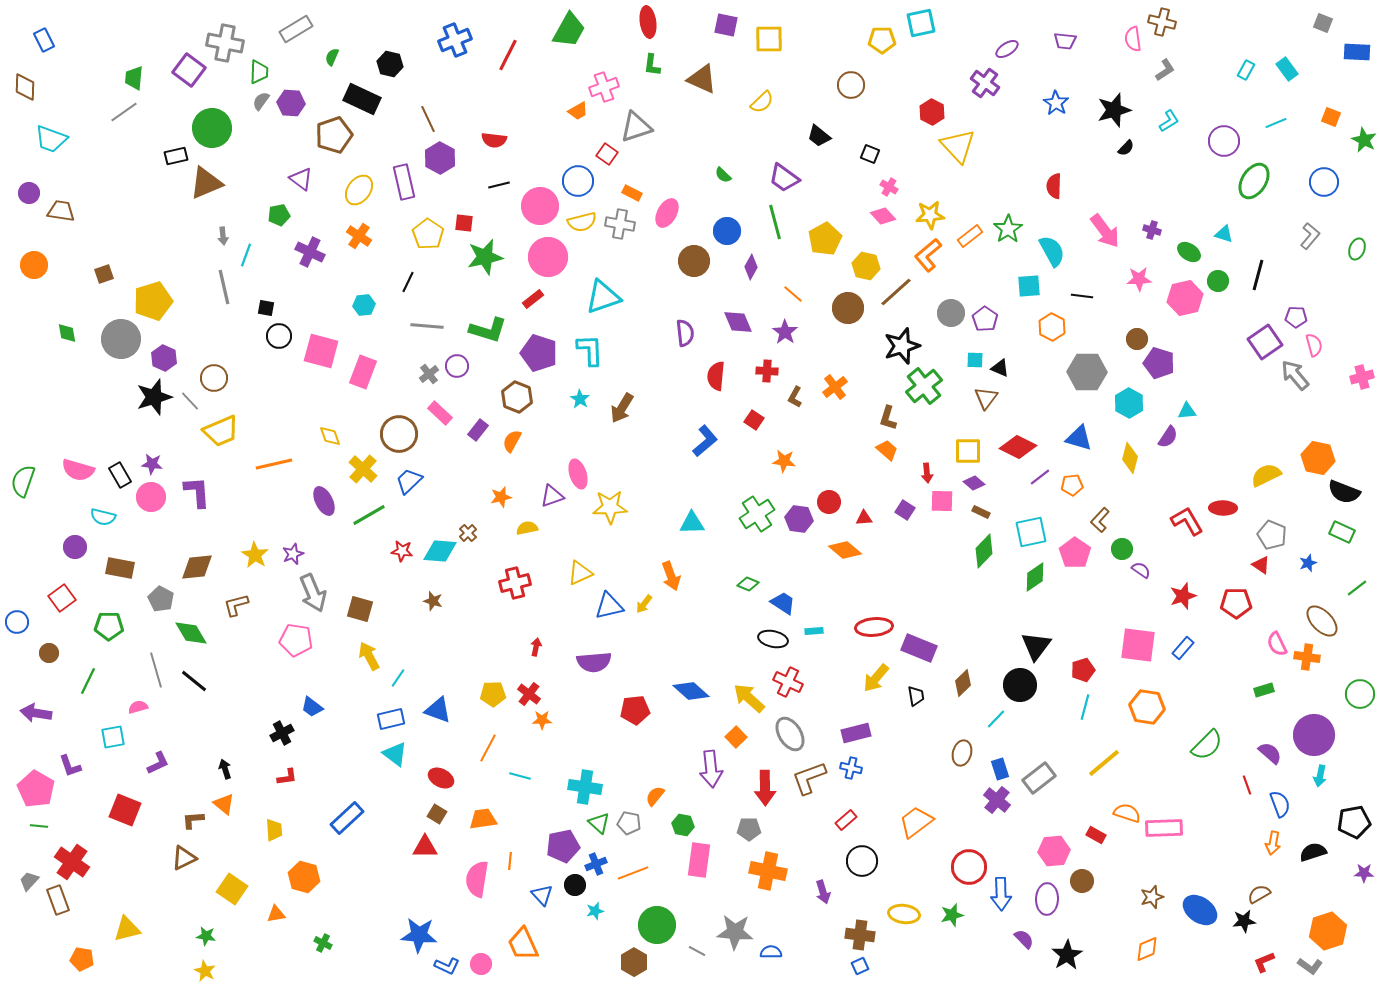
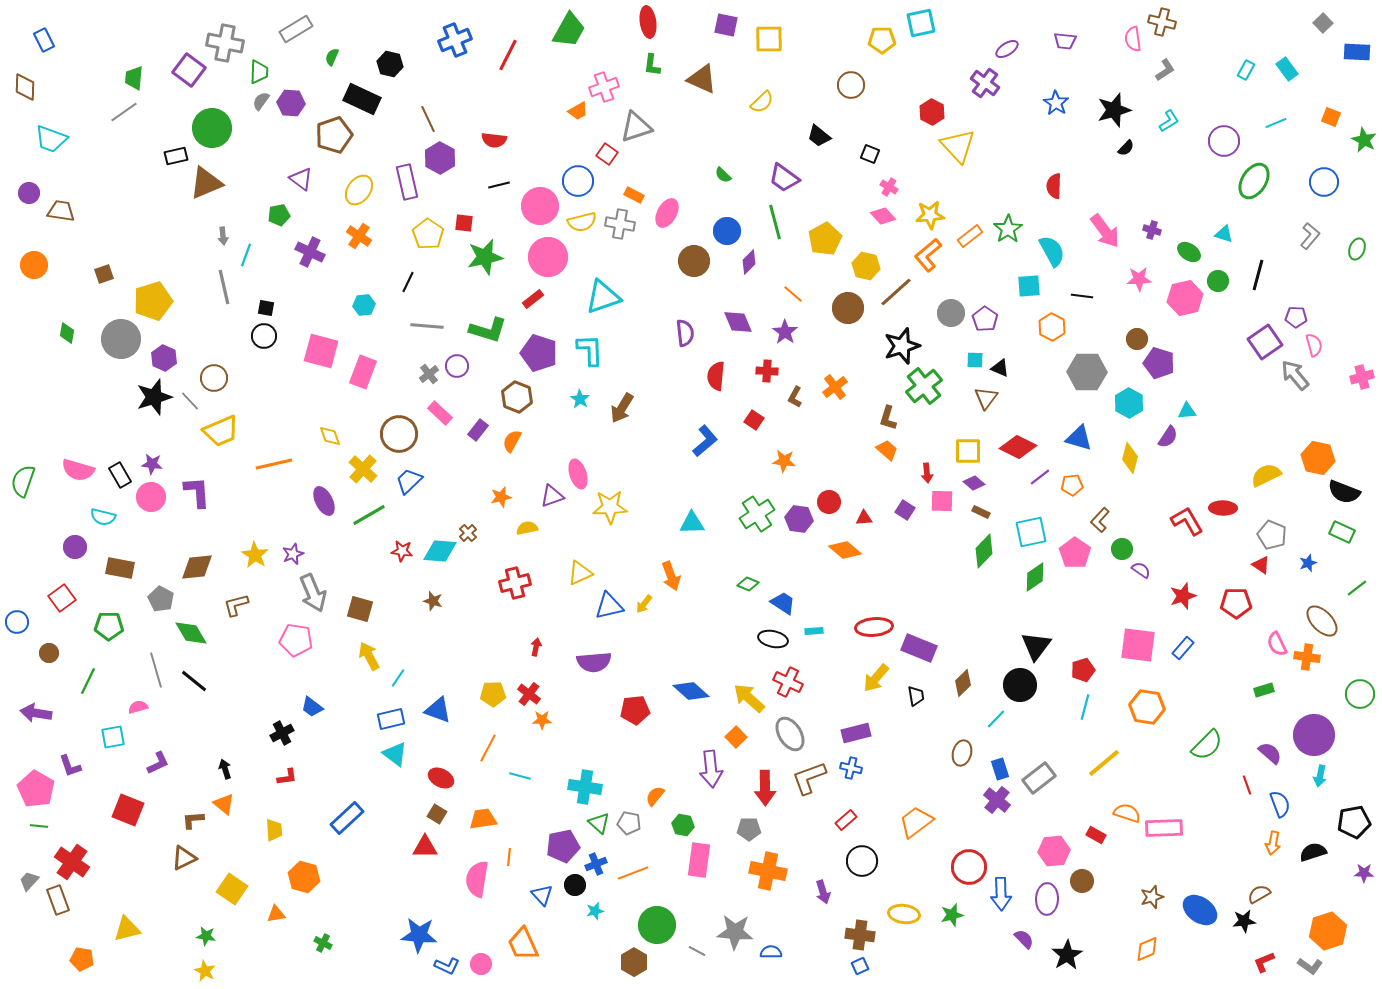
gray square at (1323, 23): rotated 24 degrees clockwise
purple rectangle at (404, 182): moved 3 px right
orange rectangle at (632, 193): moved 2 px right, 2 px down
purple diamond at (751, 267): moved 2 px left, 5 px up; rotated 15 degrees clockwise
green diamond at (67, 333): rotated 20 degrees clockwise
black circle at (279, 336): moved 15 px left
red square at (125, 810): moved 3 px right
orange line at (510, 861): moved 1 px left, 4 px up
